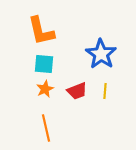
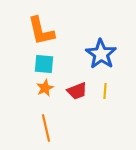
orange star: moved 1 px up
